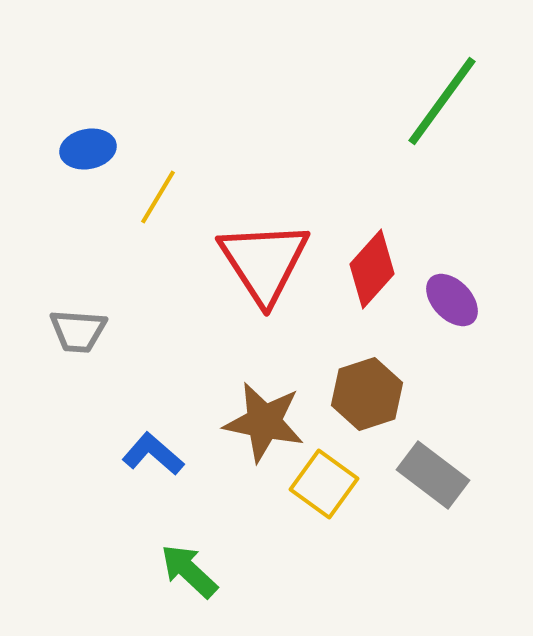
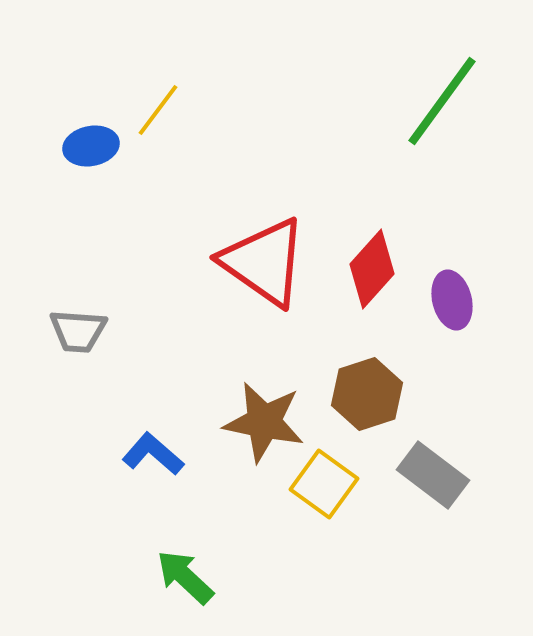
blue ellipse: moved 3 px right, 3 px up
yellow line: moved 87 px up; rotated 6 degrees clockwise
red triangle: rotated 22 degrees counterclockwise
purple ellipse: rotated 30 degrees clockwise
green arrow: moved 4 px left, 6 px down
